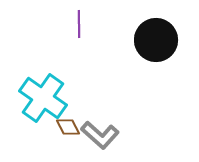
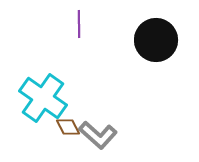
gray L-shape: moved 2 px left
